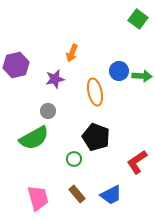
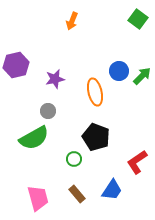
orange arrow: moved 32 px up
green arrow: rotated 48 degrees counterclockwise
blue trapezoid: moved 1 px right, 5 px up; rotated 30 degrees counterclockwise
